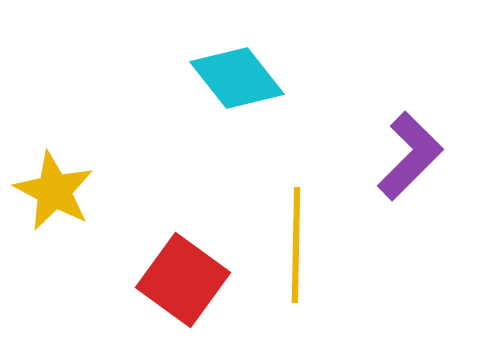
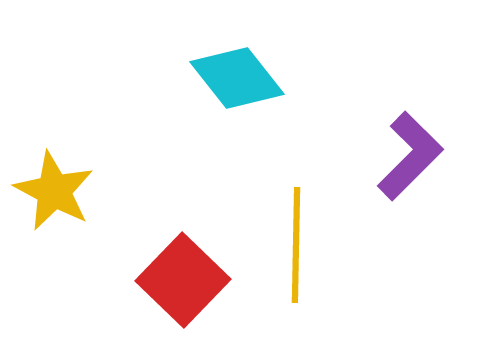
red square: rotated 8 degrees clockwise
